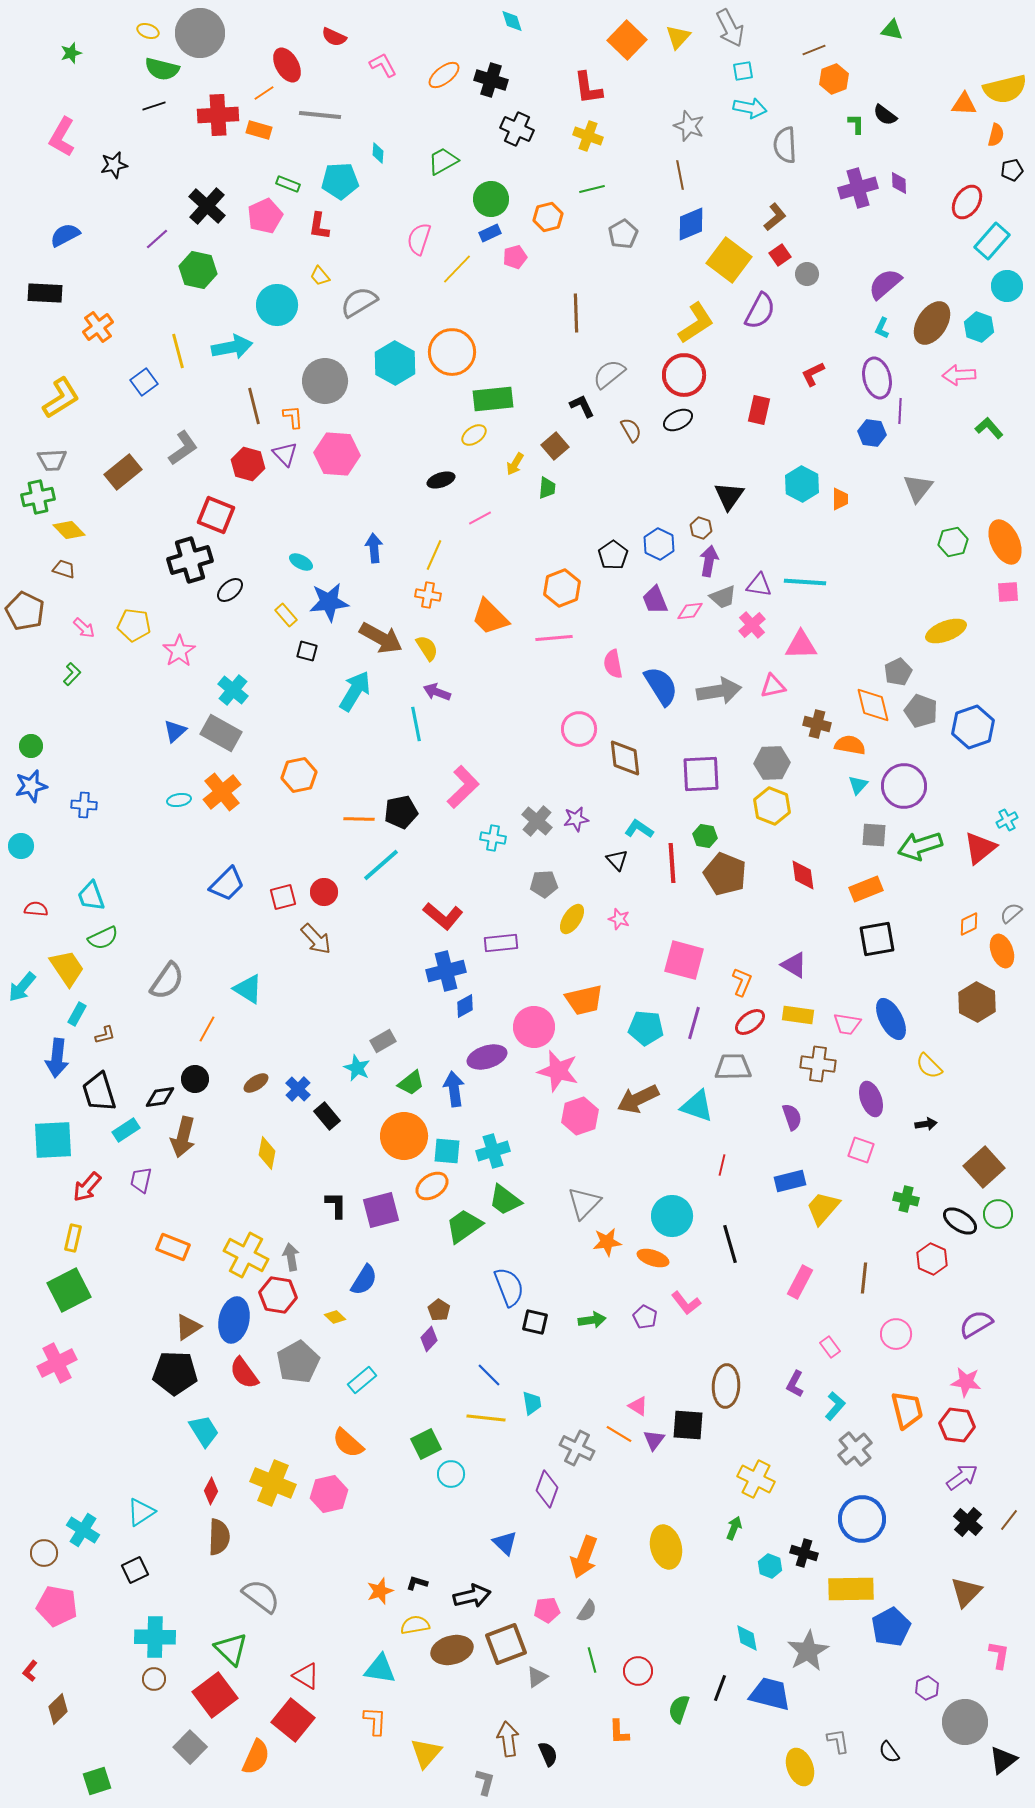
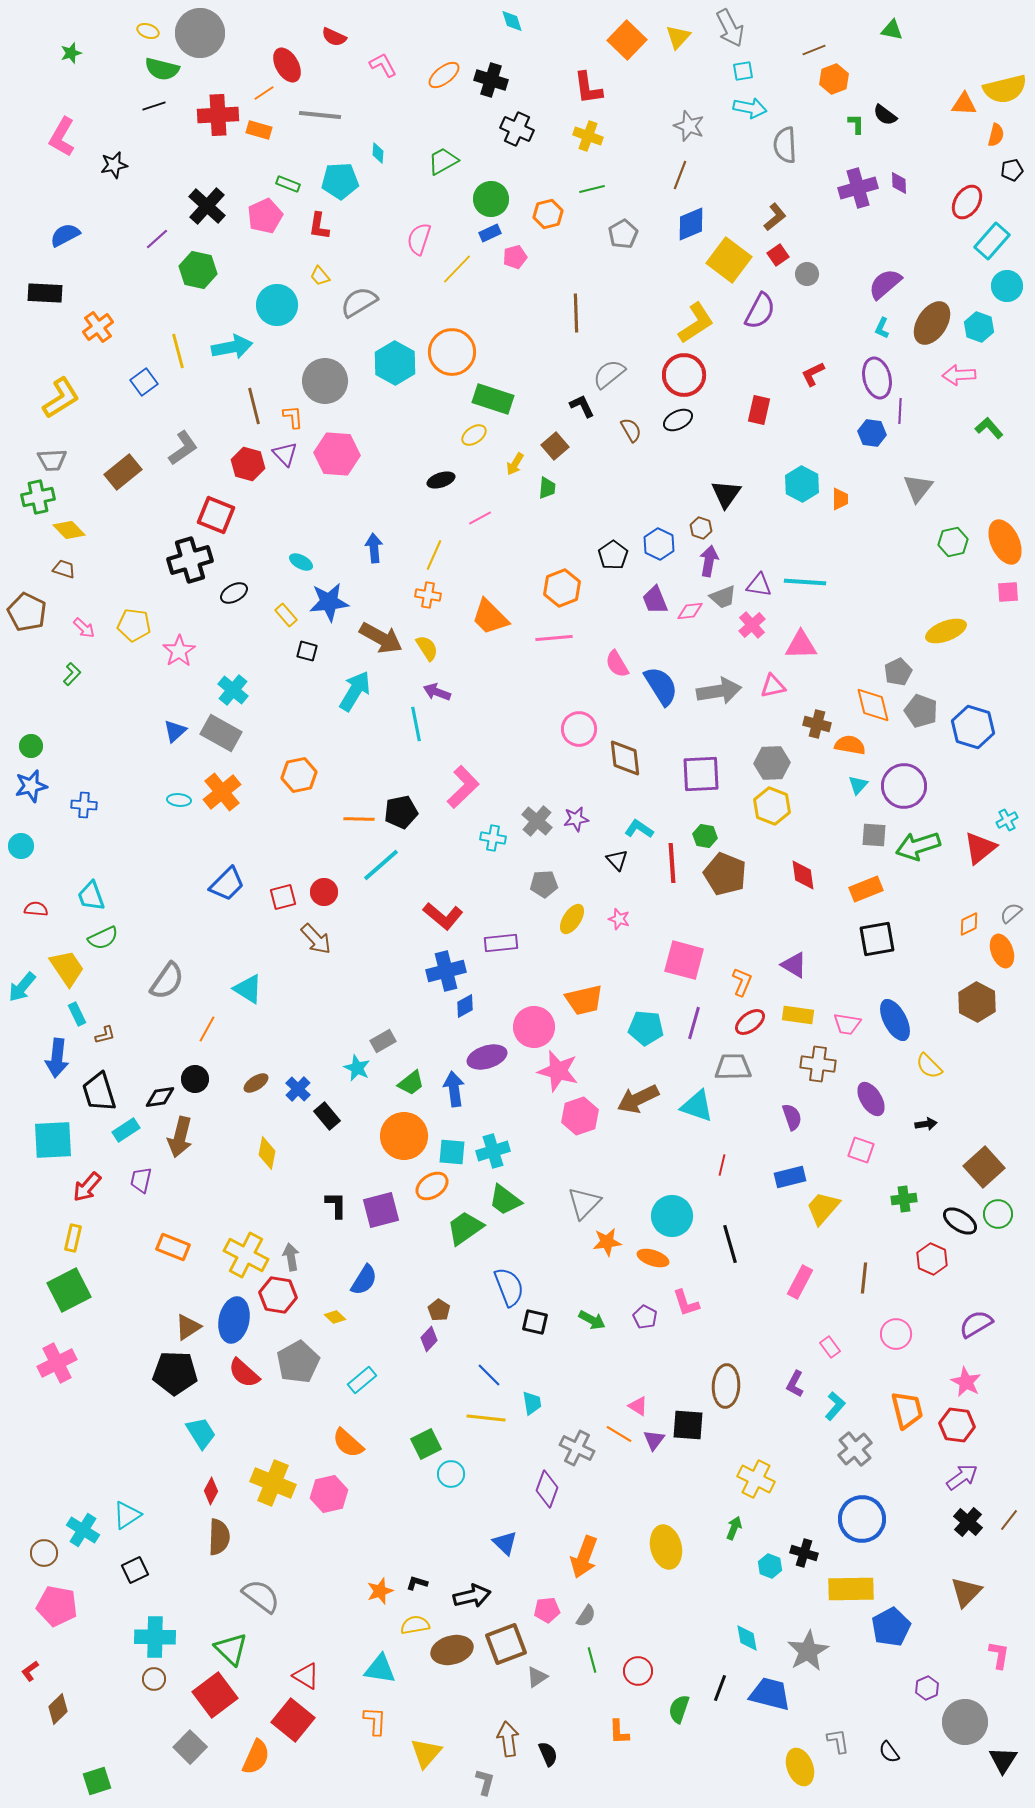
brown line at (680, 175): rotated 32 degrees clockwise
orange hexagon at (548, 217): moved 3 px up
red square at (780, 255): moved 2 px left
green rectangle at (493, 399): rotated 24 degrees clockwise
black triangle at (729, 496): moved 3 px left, 2 px up
black ellipse at (230, 590): moved 4 px right, 3 px down; rotated 12 degrees clockwise
brown pentagon at (25, 611): moved 2 px right, 1 px down
pink semicircle at (613, 664): moved 4 px right; rotated 20 degrees counterclockwise
blue hexagon at (973, 727): rotated 24 degrees counterclockwise
cyan ellipse at (179, 800): rotated 15 degrees clockwise
green arrow at (920, 846): moved 2 px left
cyan rectangle at (77, 1014): rotated 55 degrees counterclockwise
blue ellipse at (891, 1019): moved 4 px right, 1 px down
purple ellipse at (871, 1099): rotated 12 degrees counterclockwise
brown arrow at (183, 1137): moved 3 px left
cyan square at (447, 1151): moved 5 px right, 1 px down
blue rectangle at (790, 1181): moved 4 px up
green cross at (906, 1199): moved 2 px left; rotated 20 degrees counterclockwise
green trapezoid at (464, 1226): moved 1 px right, 2 px down
pink L-shape at (686, 1303): rotated 20 degrees clockwise
green arrow at (592, 1320): rotated 36 degrees clockwise
red semicircle at (244, 1373): rotated 12 degrees counterclockwise
pink star at (966, 1382): rotated 20 degrees clockwise
cyan trapezoid at (204, 1431): moved 3 px left, 2 px down
cyan triangle at (141, 1512): moved 14 px left, 3 px down
gray semicircle at (587, 1611): moved 1 px left, 5 px down
red L-shape at (30, 1671): rotated 15 degrees clockwise
black triangle at (1003, 1760): rotated 20 degrees counterclockwise
